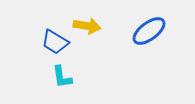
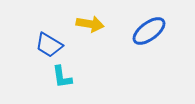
yellow arrow: moved 3 px right, 2 px up
blue trapezoid: moved 6 px left, 3 px down
